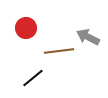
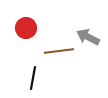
black line: rotated 40 degrees counterclockwise
